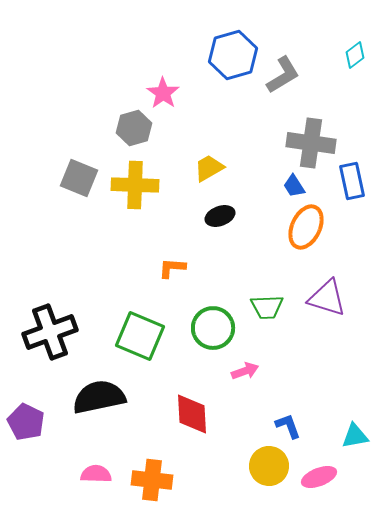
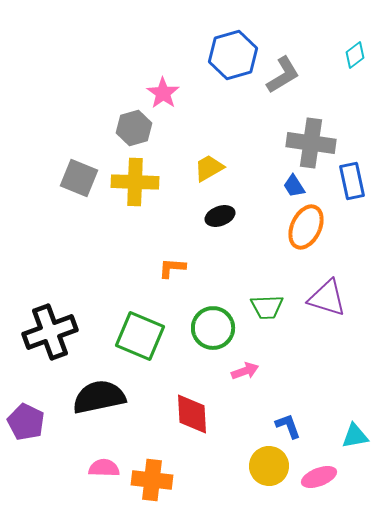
yellow cross: moved 3 px up
pink semicircle: moved 8 px right, 6 px up
